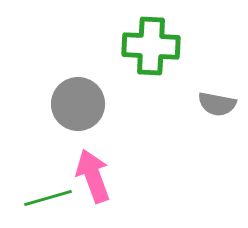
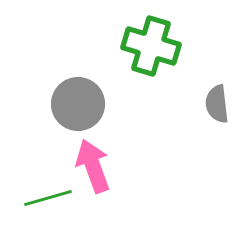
green cross: rotated 14 degrees clockwise
gray semicircle: rotated 72 degrees clockwise
pink arrow: moved 10 px up
